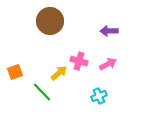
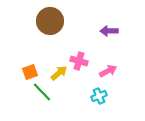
pink arrow: moved 7 px down
orange square: moved 15 px right
